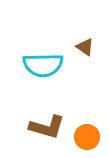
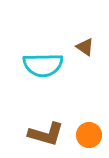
brown L-shape: moved 1 px left, 7 px down
orange circle: moved 2 px right, 2 px up
